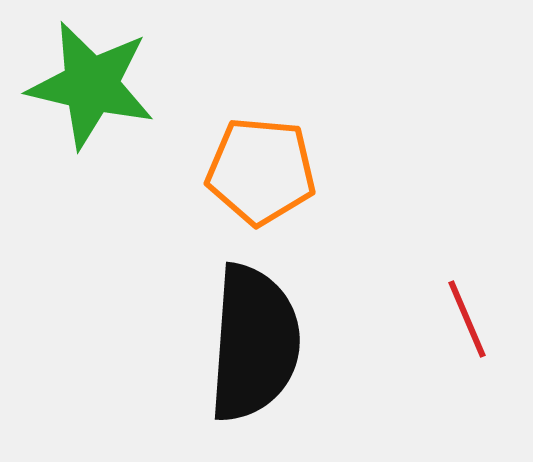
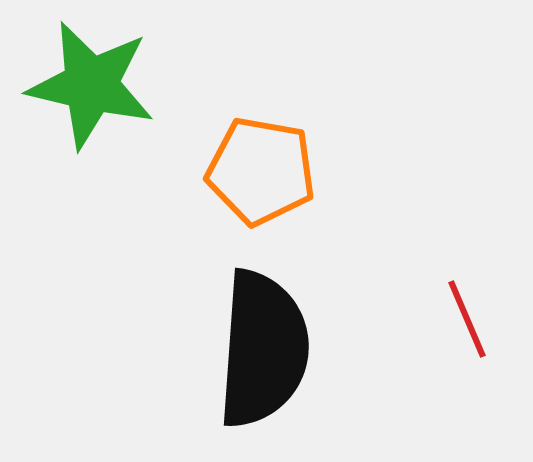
orange pentagon: rotated 5 degrees clockwise
black semicircle: moved 9 px right, 6 px down
